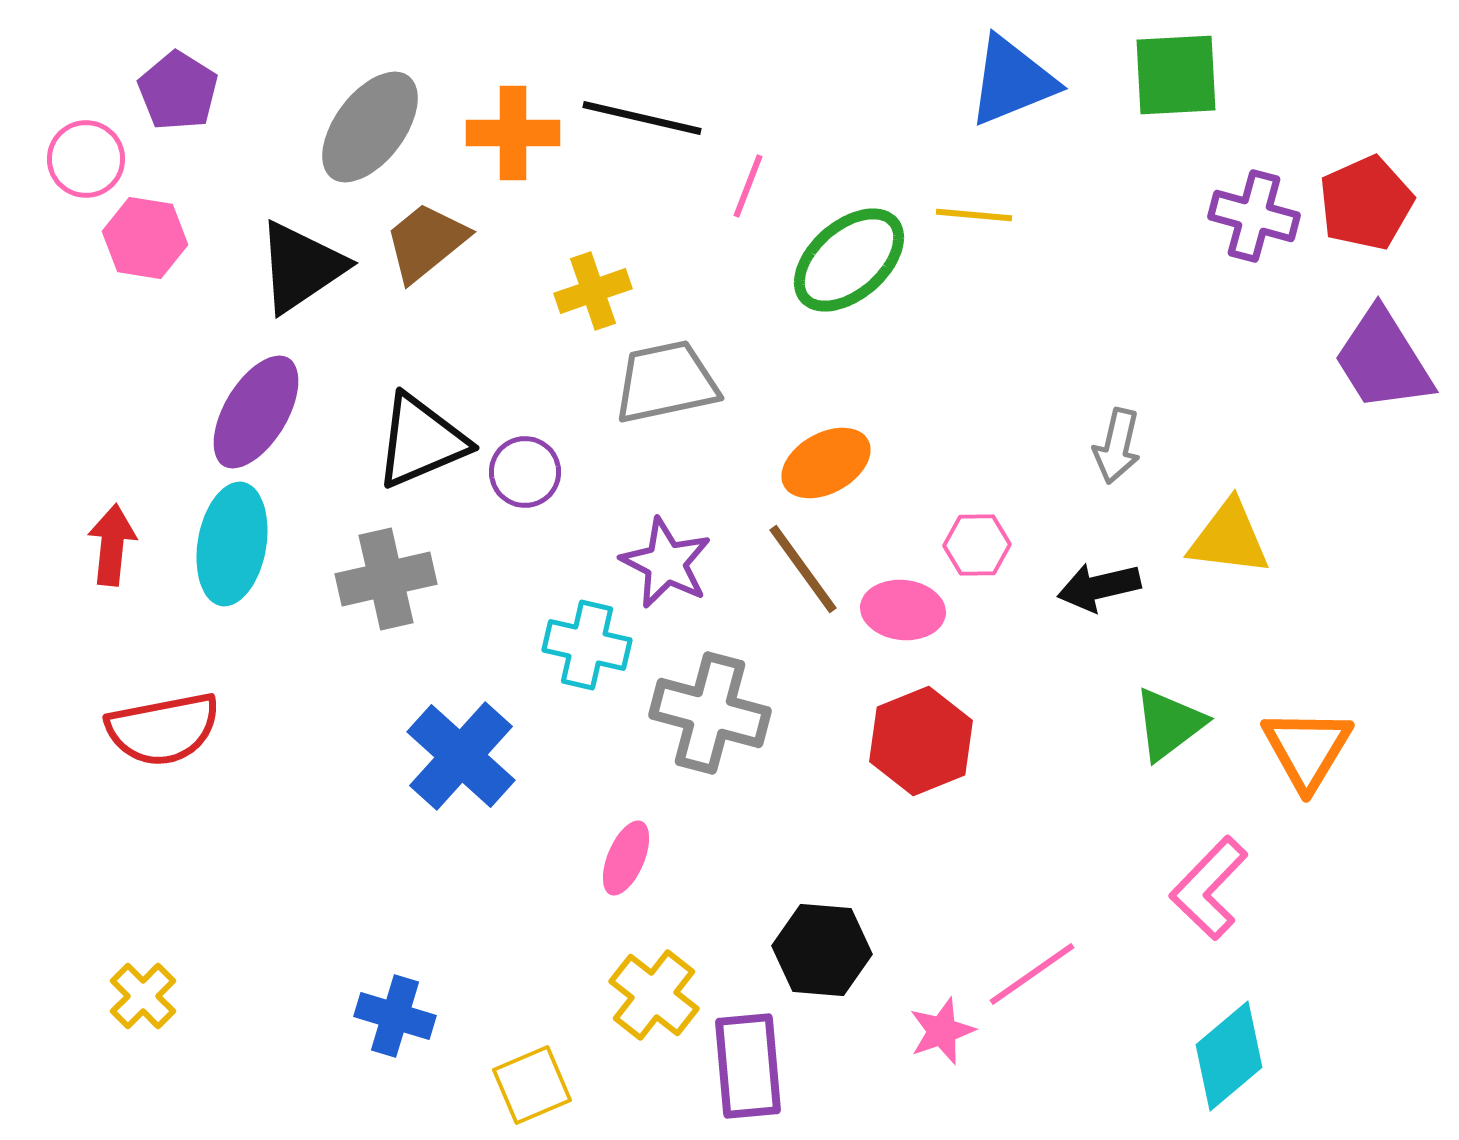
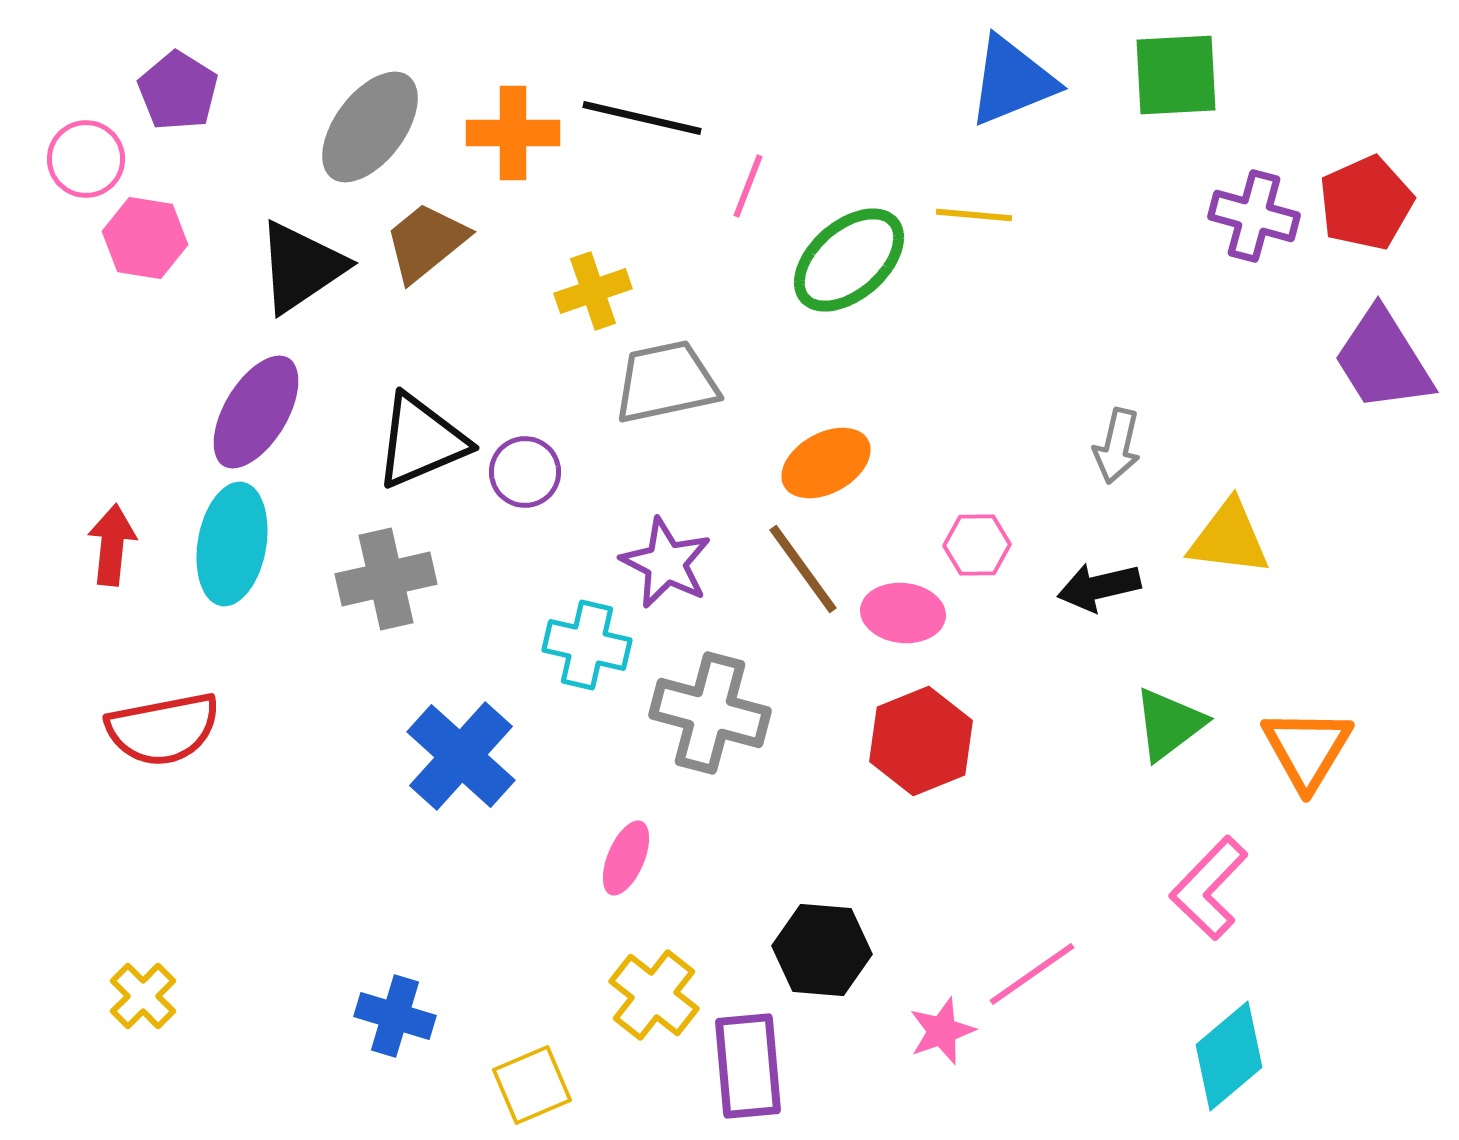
pink ellipse at (903, 610): moved 3 px down
